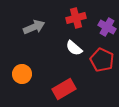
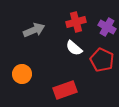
red cross: moved 4 px down
gray arrow: moved 3 px down
red rectangle: moved 1 px right, 1 px down; rotated 10 degrees clockwise
